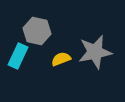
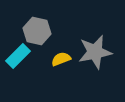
cyan rectangle: rotated 20 degrees clockwise
